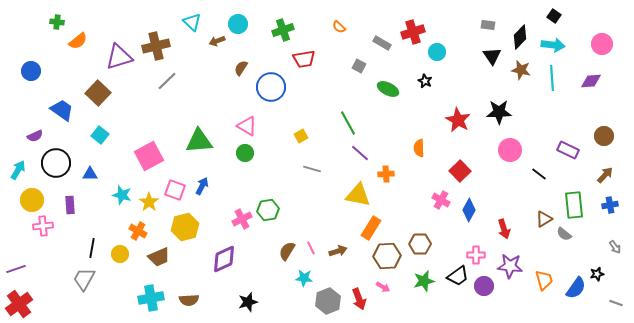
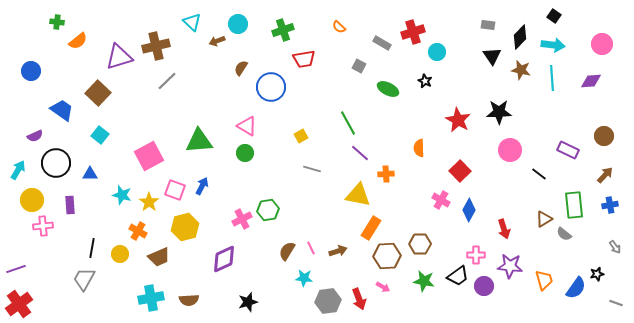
green star at (424, 281): rotated 25 degrees clockwise
gray hexagon at (328, 301): rotated 15 degrees clockwise
